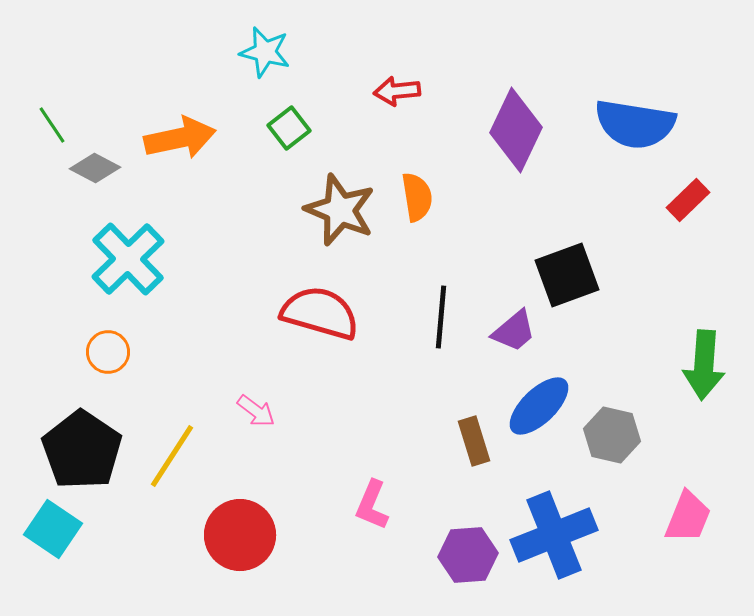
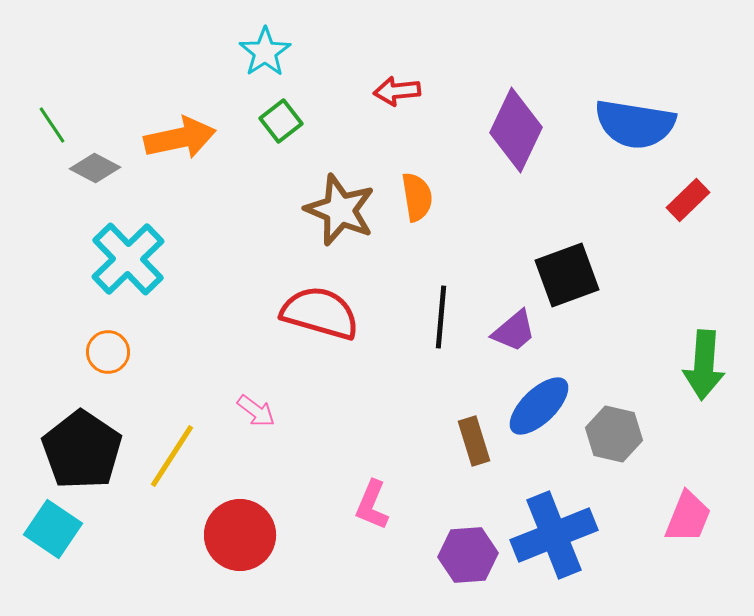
cyan star: rotated 24 degrees clockwise
green square: moved 8 px left, 7 px up
gray hexagon: moved 2 px right, 1 px up
